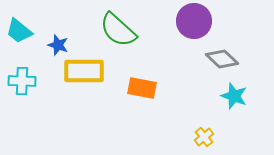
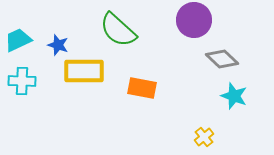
purple circle: moved 1 px up
cyan trapezoid: moved 1 px left, 9 px down; rotated 116 degrees clockwise
